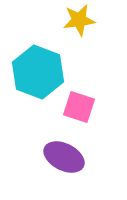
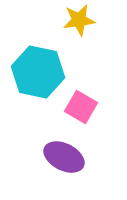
cyan hexagon: rotated 9 degrees counterclockwise
pink square: moved 2 px right; rotated 12 degrees clockwise
